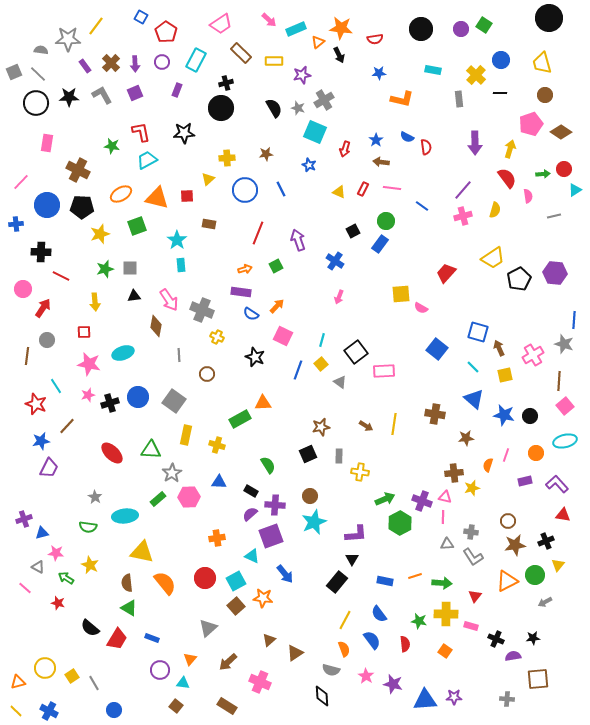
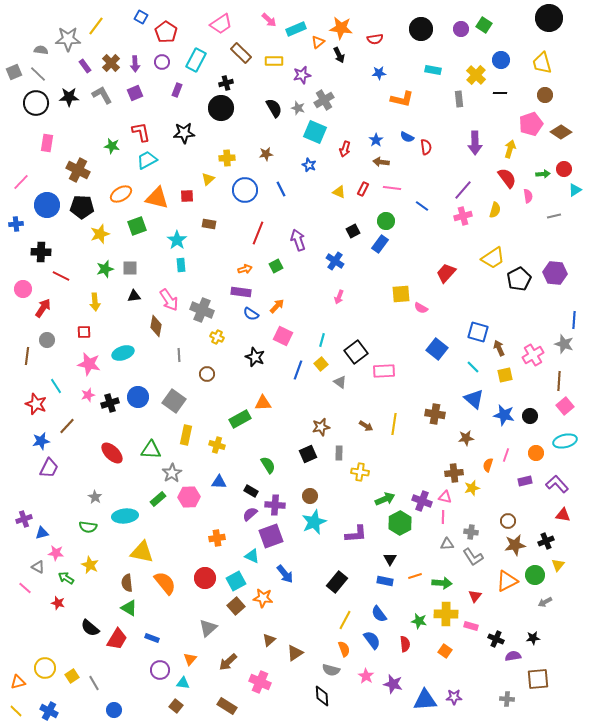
gray rectangle at (339, 456): moved 3 px up
black triangle at (352, 559): moved 38 px right
